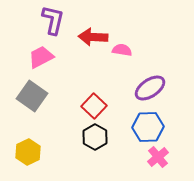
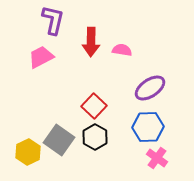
red arrow: moved 2 px left, 5 px down; rotated 92 degrees counterclockwise
gray square: moved 27 px right, 44 px down
pink cross: moved 1 px left, 1 px down; rotated 15 degrees counterclockwise
